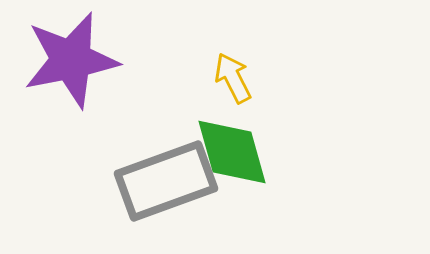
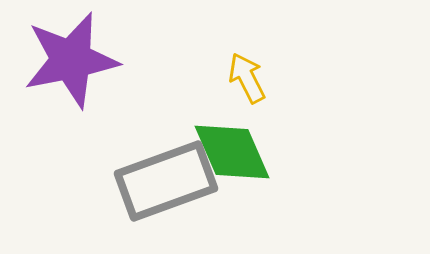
yellow arrow: moved 14 px right
green diamond: rotated 8 degrees counterclockwise
